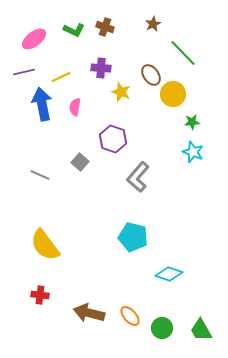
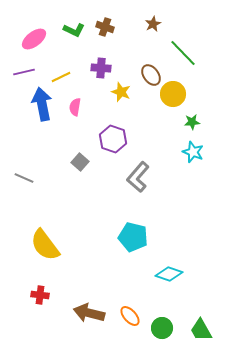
gray line: moved 16 px left, 3 px down
